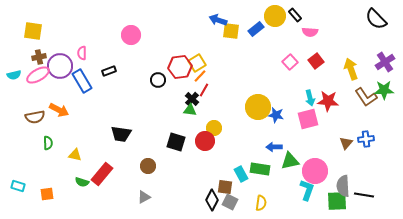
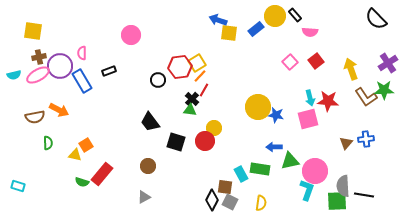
yellow square at (231, 31): moved 2 px left, 2 px down
purple cross at (385, 62): moved 3 px right, 1 px down
black trapezoid at (121, 134): moved 29 px right, 12 px up; rotated 45 degrees clockwise
orange square at (47, 194): moved 39 px right, 49 px up; rotated 24 degrees counterclockwise
